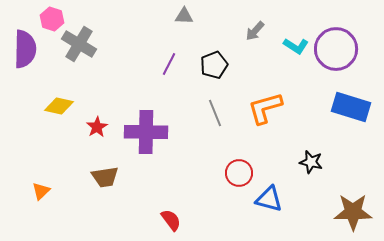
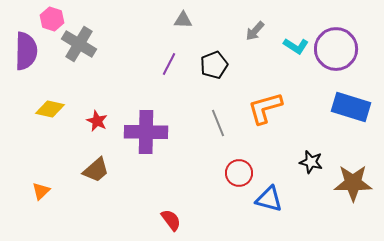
gray triangle: moved 1 px left, 4 px down
purple semicircle: moved 1 px right, 2 px down
yellow diamond: moved 9 px left, 3 px down
gray line: moved 3 px right, 10 px down
red star: moved 6 px up; rotated 15 degrees counterclockwise
brown trapezoid: moved 9 px left, 7 px up; rotated 32 degrees counterclockwise
brown star: moved 29 px up
